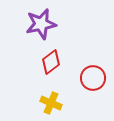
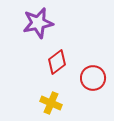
purple star: moved 3 px left, 1 px up
red diamond: moved 6 px right
